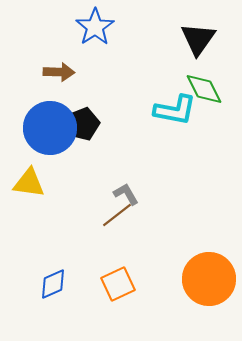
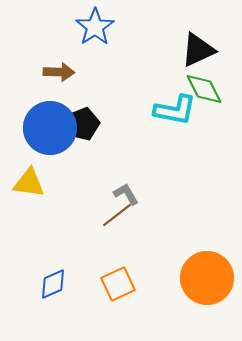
black triangle: moved 11 px down; rotated 30 degrees clockwise
orange circle: moved 2 px left, 1 px up
